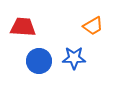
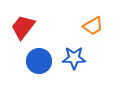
red trapezoid: rotated 56 degrees counterclockwise
